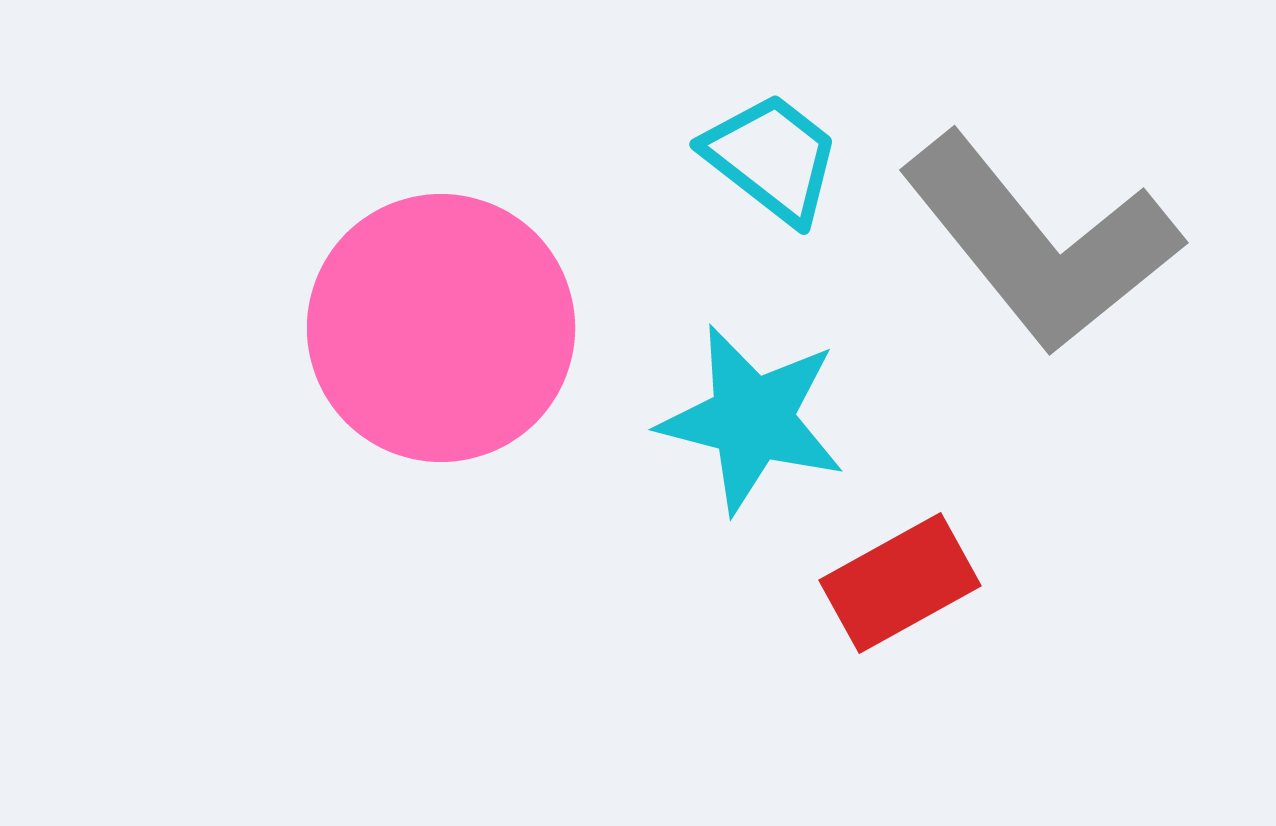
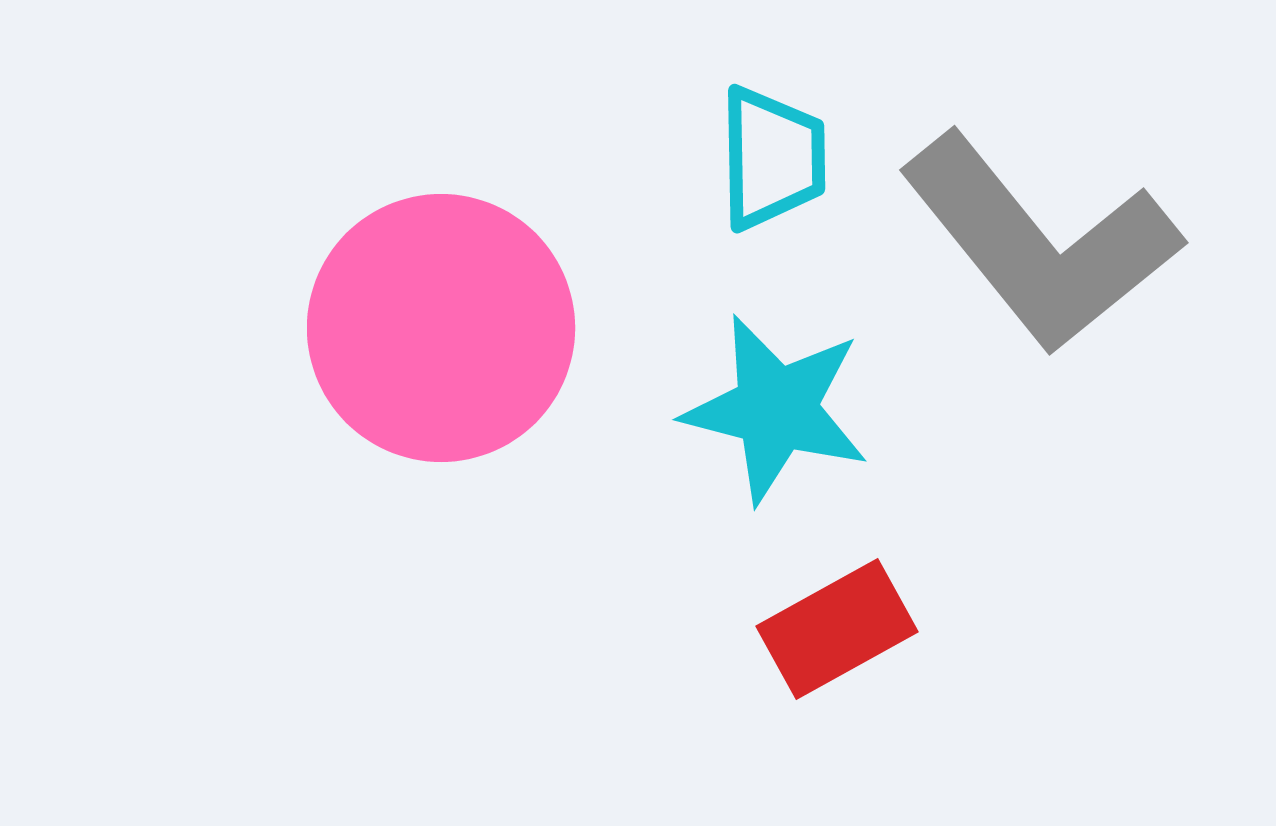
cyan trapezoid: rotated 51 degrees clockwise
cyan star: moved 24 px right, 10 px up
red rectangle: moved 63 px left, 46 px down
